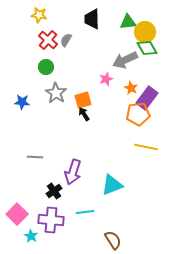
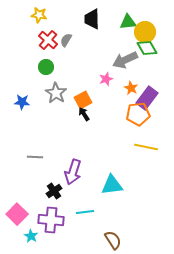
orange square: rotated 12 degrees counterclockwise
cyan triangle: rotated 15 degrees clockwise
